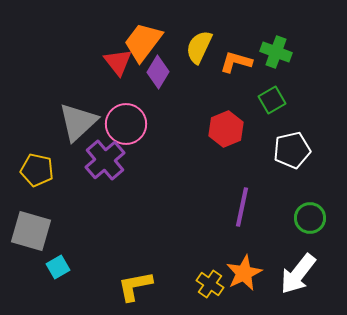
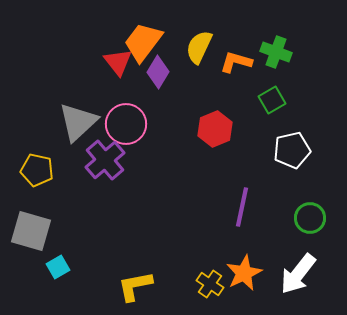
red hexagon: moved 11 px left
